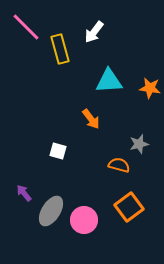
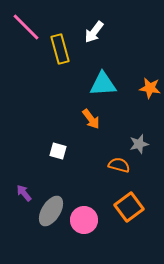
cyan triangle: moved 6 px left, 3 px down
